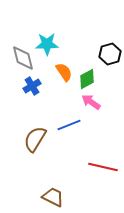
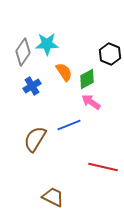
black hexagon: rotated 20 degrees counterclockwise
gray diamond: moved 6 px up; rotated 48 degrees clockwise
